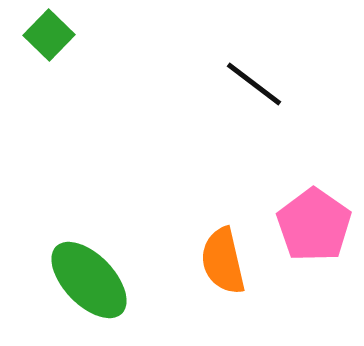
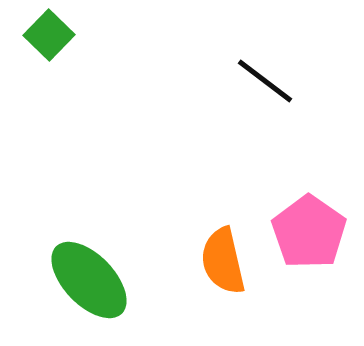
black line: moved 11 px right, 3 px up
pink pentagon: moved 5 px left, 7 px down
